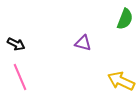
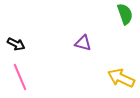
green semicircle: moved 5 px up; rotated 40 degrees counterclockwise
yellow arrow: moved 3 px up
